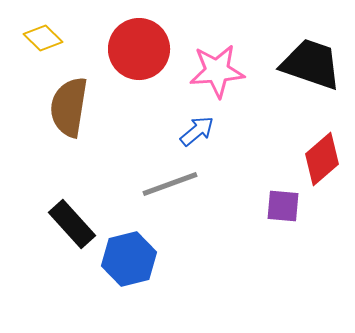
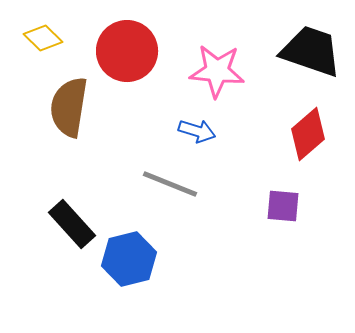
red circle: moved 12 px left, 2 px down
black trapezoid: moved 13 px up
pink star: rotated 10 degrees clockwise
blue arrow: rotated 57 degrees clockwise
red diamond: moved 14 px left, 25 px up
gray line: rotated 42 degrees clockwise
